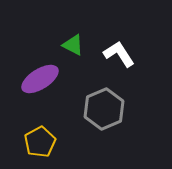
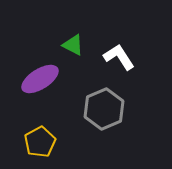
white L-shape: moved 3 px down
